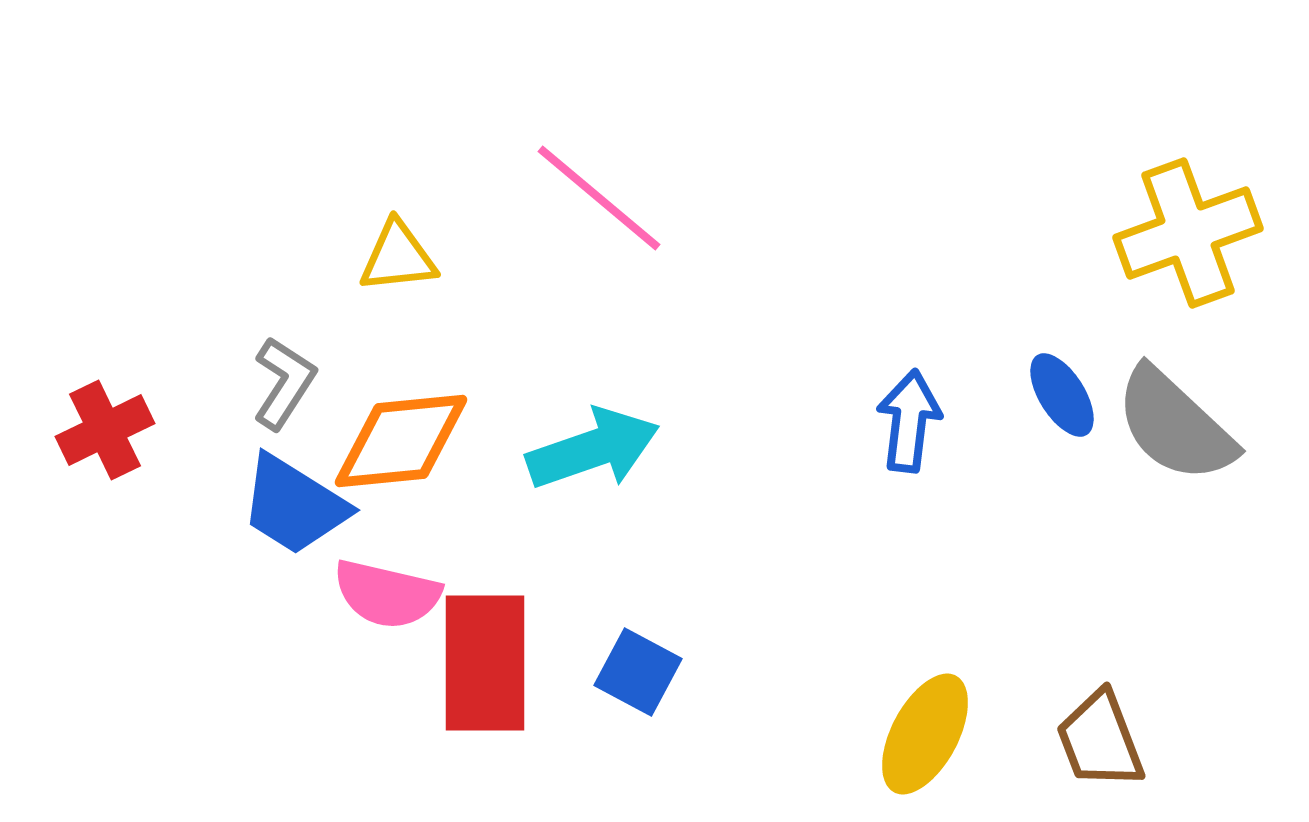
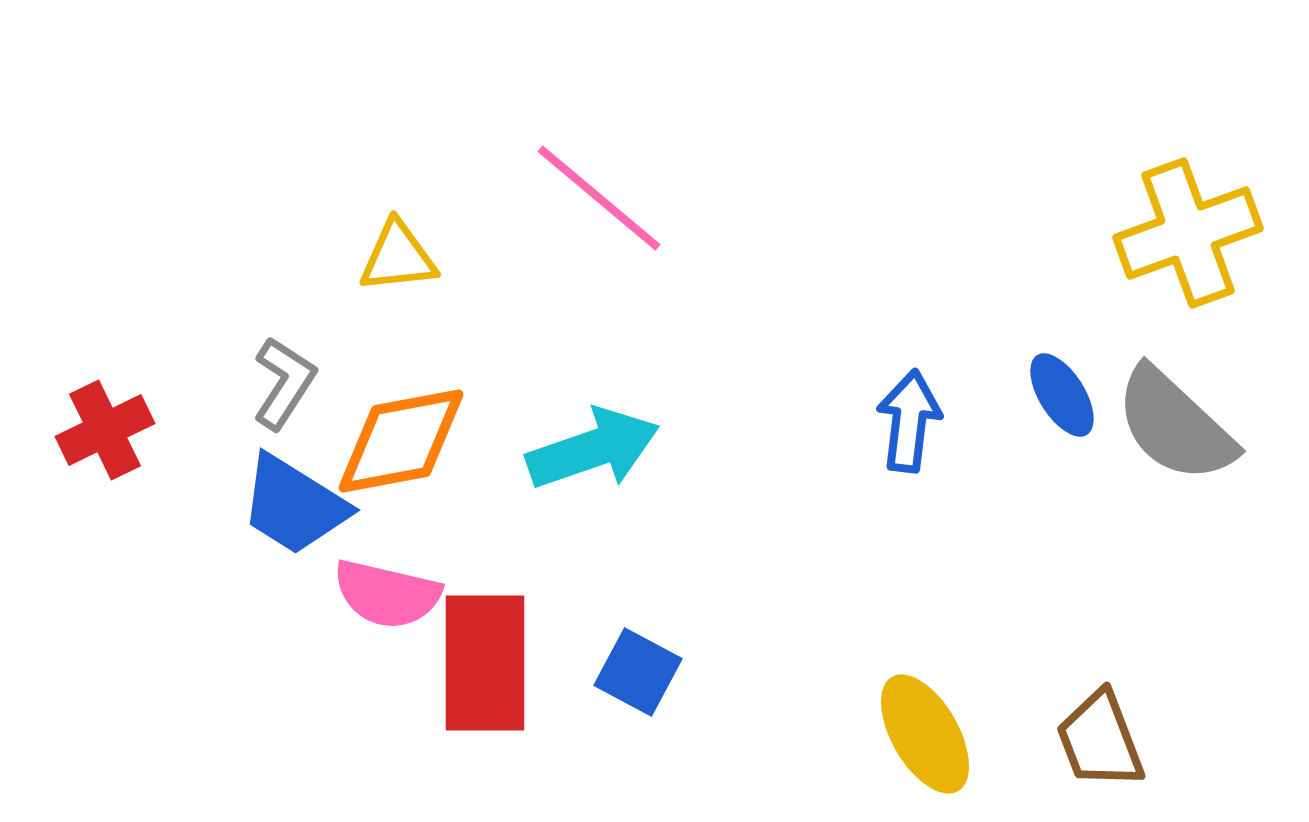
orange diamond: rotated 5 degrees counterclockwise
yellow ellipse: rotated 58 degrees counterclockwise
